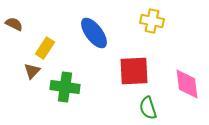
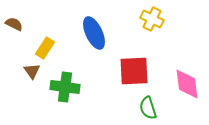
yellow cross: moved 2 px up; rotated 15 degrees clockwise
blue ellipse: rotated 12 degrees clockwise
brown triangle: rotated 18 degrees counterclockwise
